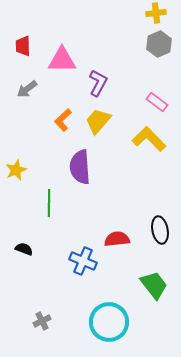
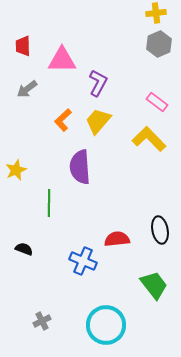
cyan circle: moved 3 px left, 3 px down
